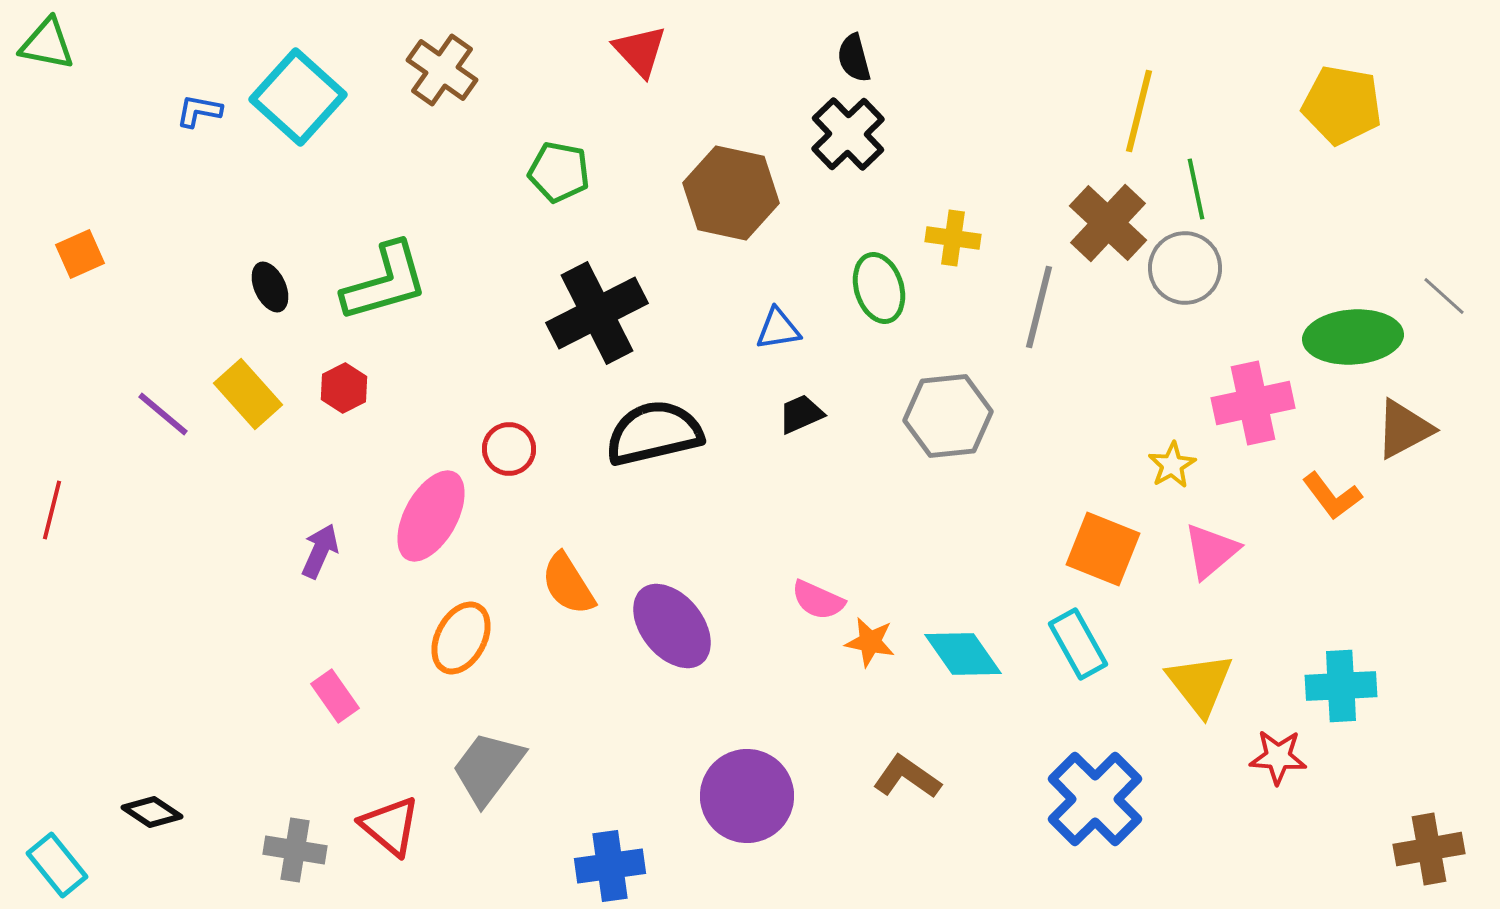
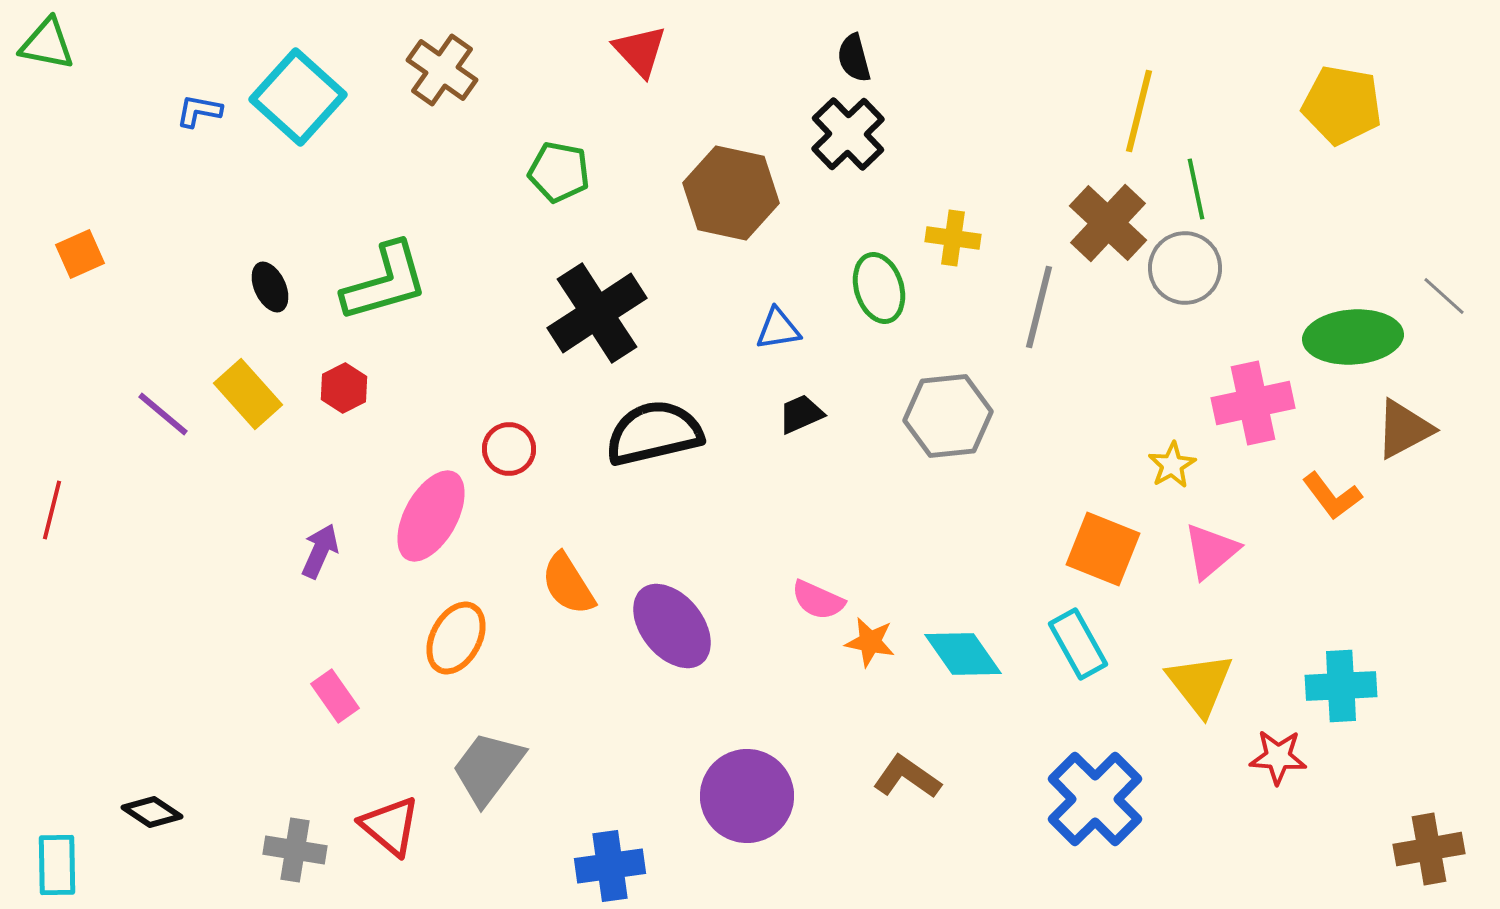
black cross at (597, 313): rotated 6 degrees counterclockwise
orange ellipse at (461, 638): moved 5 px left
cyan rectangle at (57, 865): rotated 38 degrees clockwise
